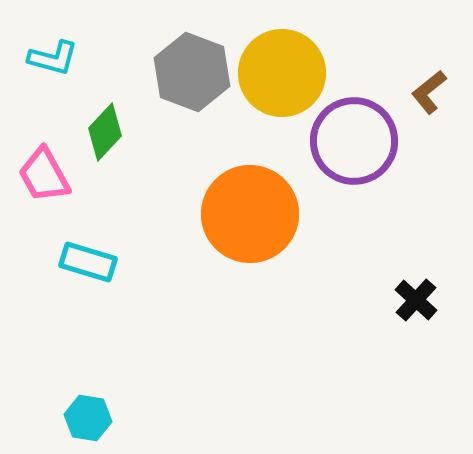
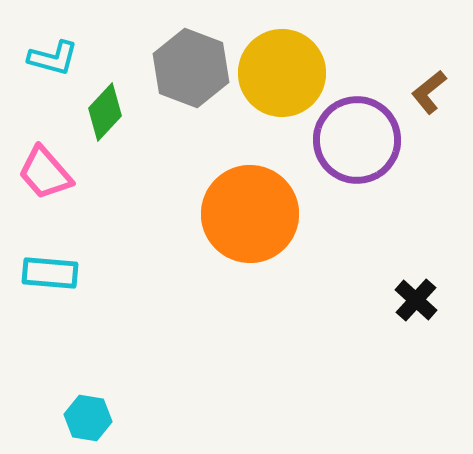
gray hexagon: moved 1 px left, 4 px up
green diamond: moved 20 px up
purple circle: moved 3 px right, 1 px up
pink trapezoid: moved 1 px right, 2 px up; rotated 12 degrees counterclockwise
cyan rectangle: moved 38 px left, 11 px down; rotated 12 degrees counterclockwise
